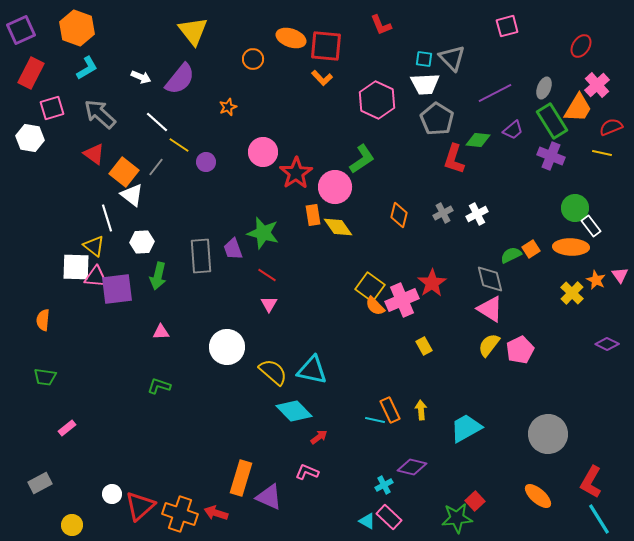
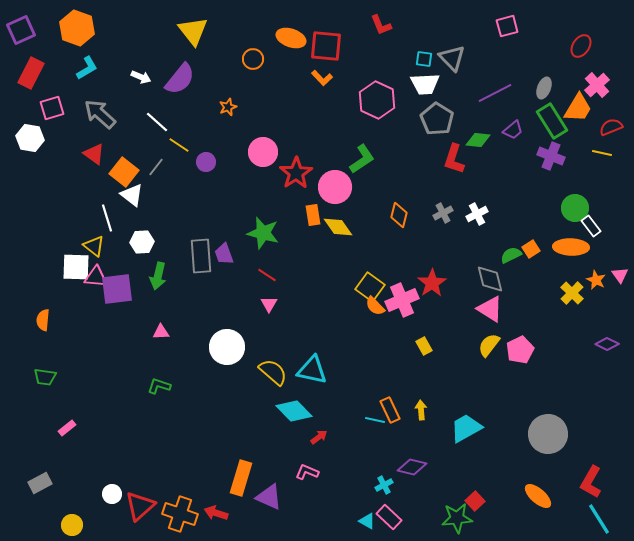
purple trapezoid at (233, 249): moved 9 px left, 5 px down
